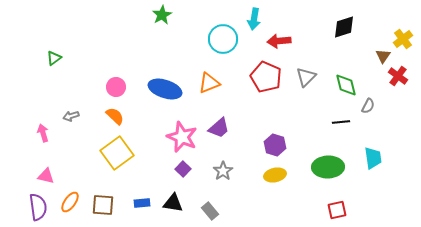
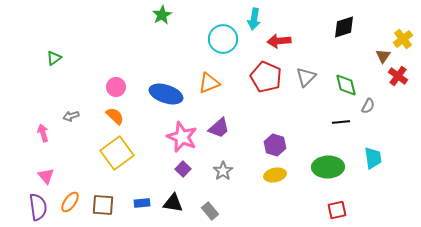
blue ellipse: moved 1 px right, 5 px down
pink triangle: rotated 36 degrees clockwise
